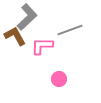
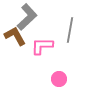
gray line: rotated 60 degrees counterclockwise
